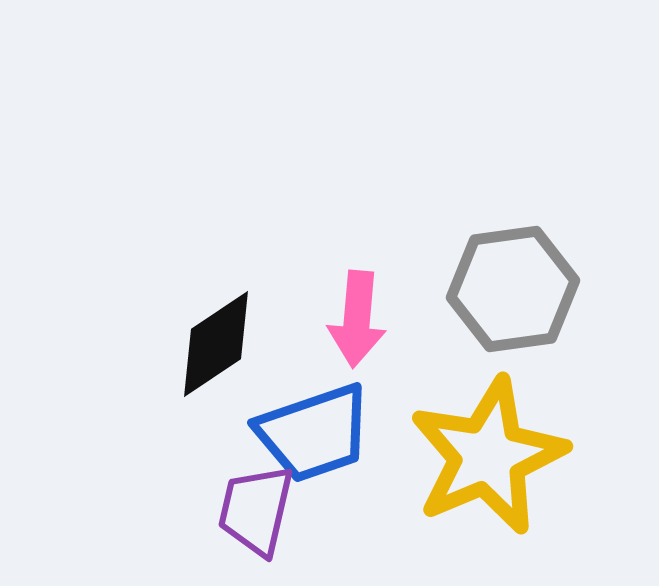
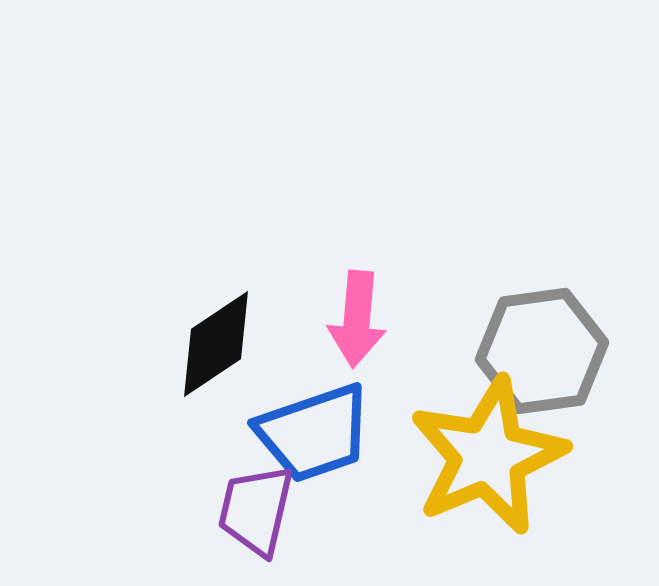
gray hexagon: moved 29 px right, 62 px down
